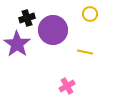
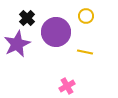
yellow circle: moved 4 px left, 2 px down
black cross: rotated 28 degrees counterclockwise
purple circle: moved 3 px right, 2 px down
purple star: rotated 12 degrees clockwise
